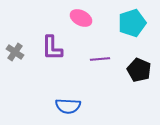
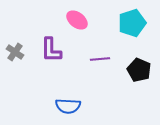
pink ellipse: moved 4 px left, 2 px down; rotated 10 degrees clockwise
purple L-shape: moved 1 px left, 2 px down
